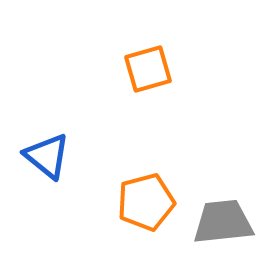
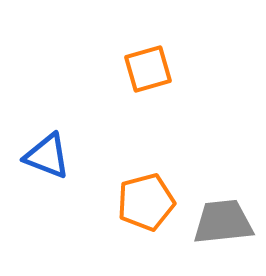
blue triangle: rotated 18 degrees counterclockwise
